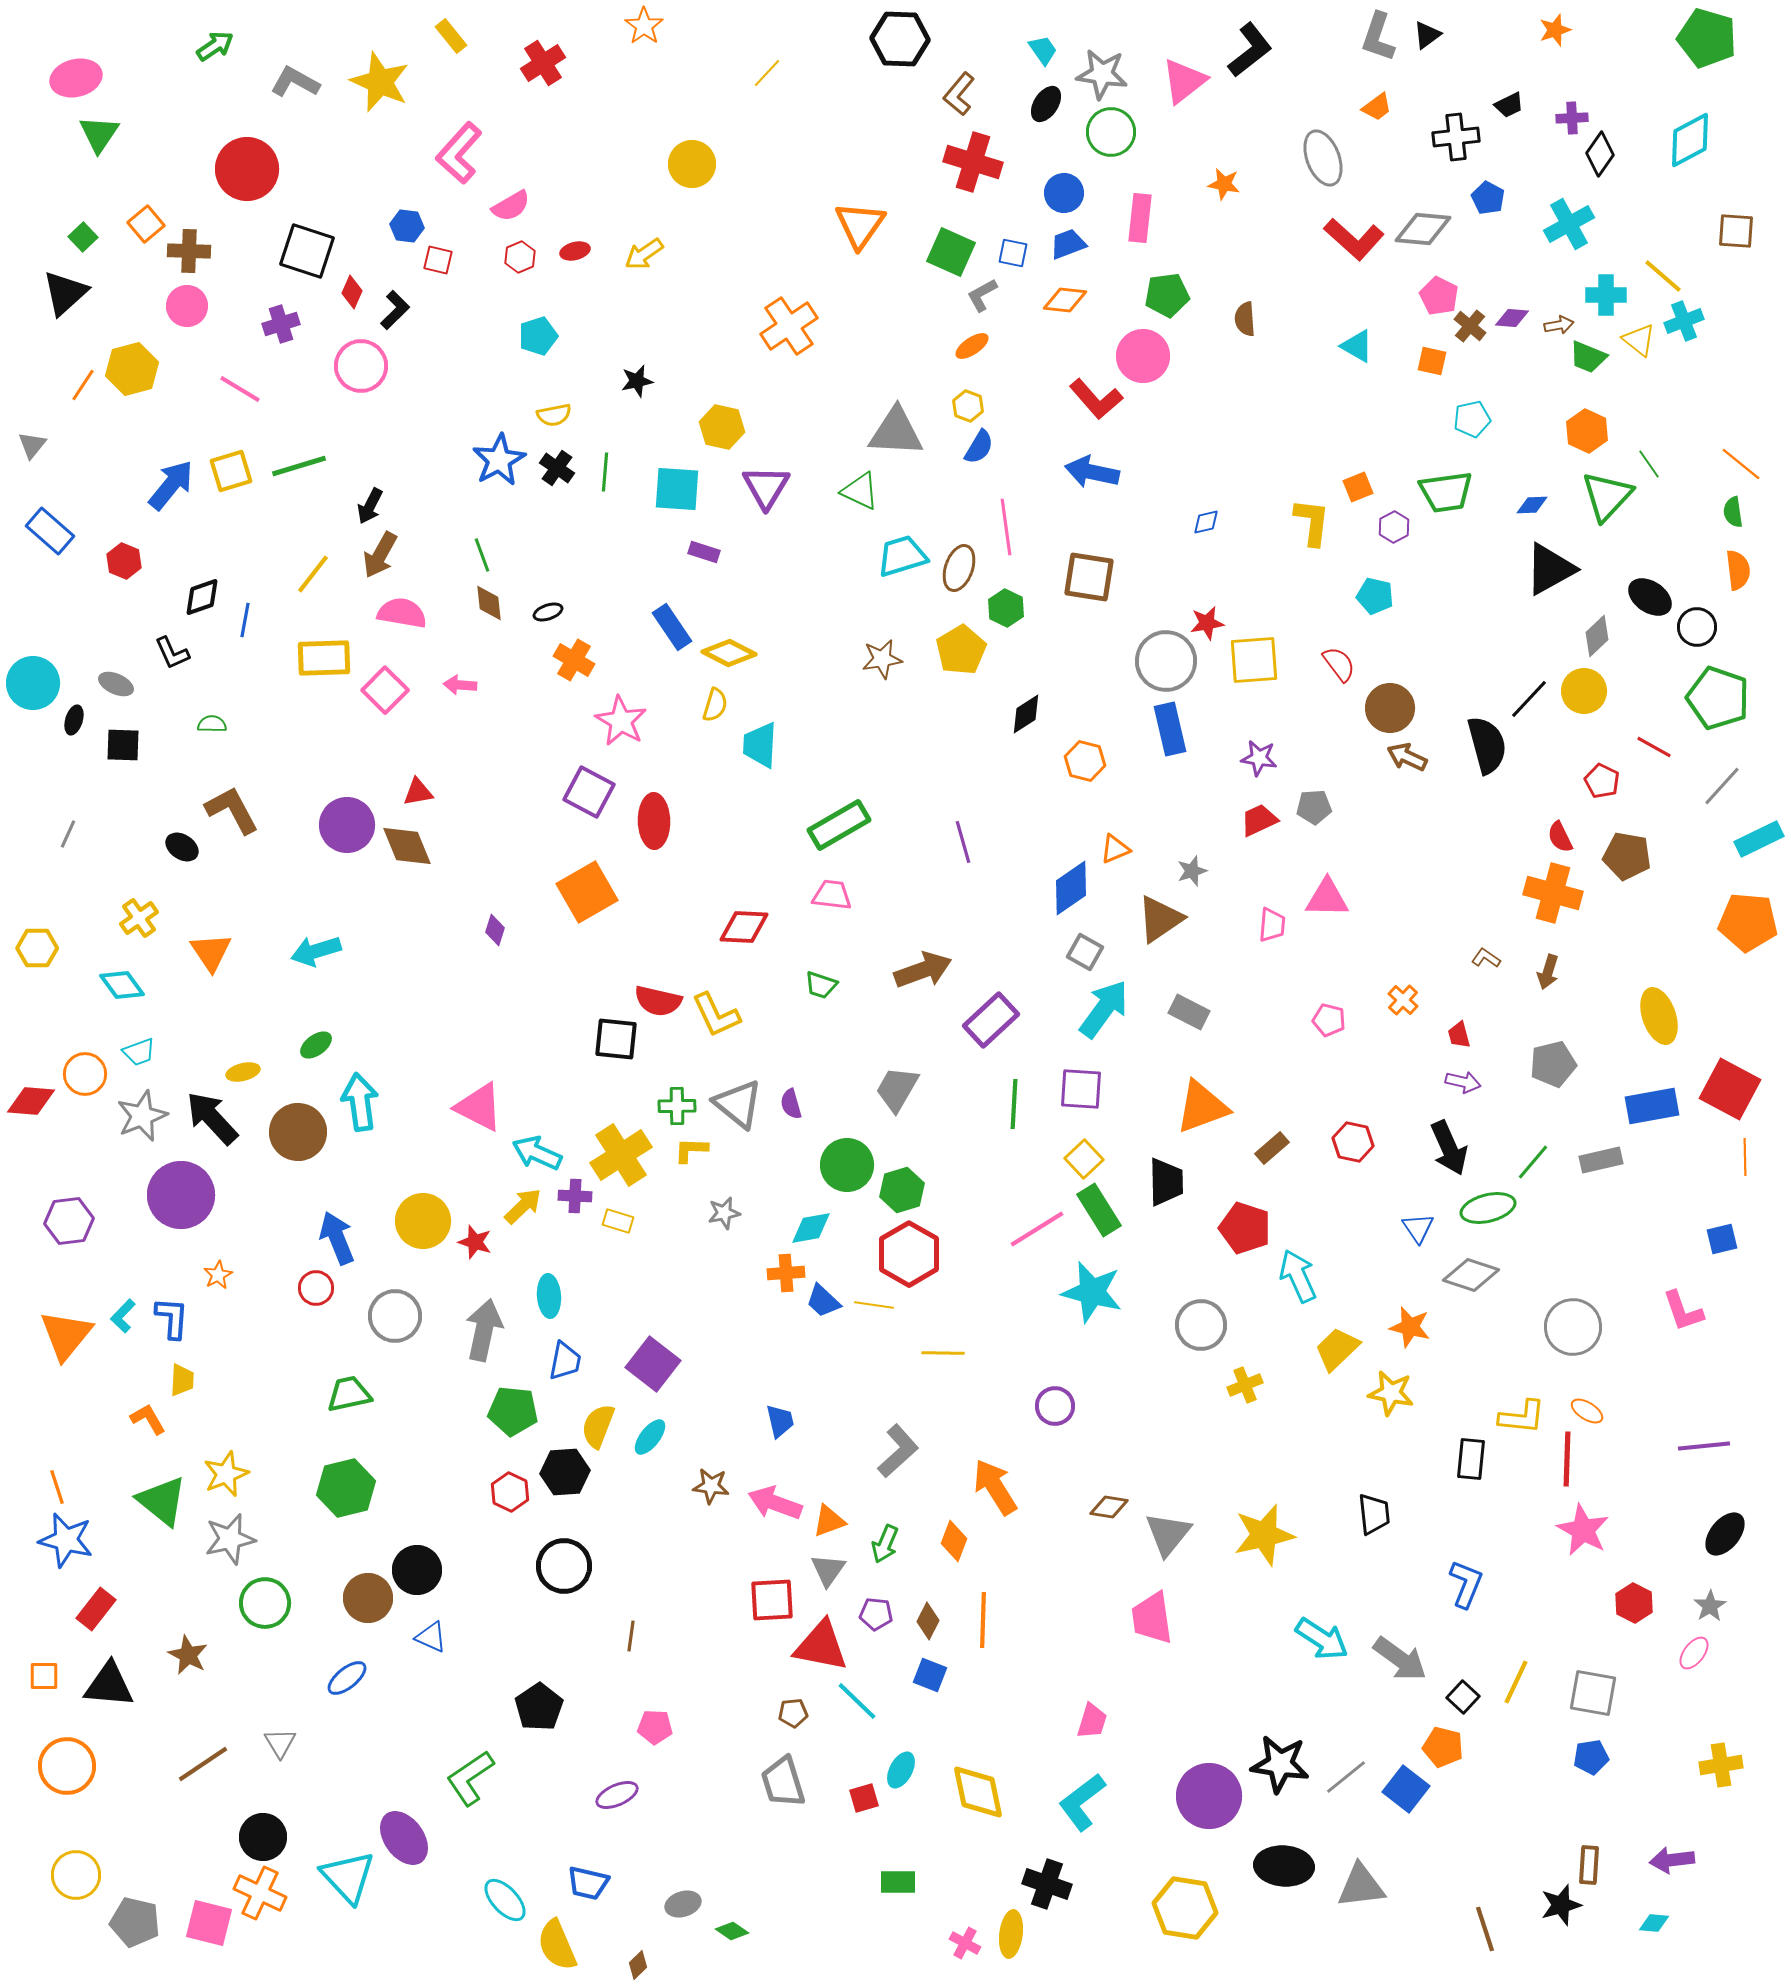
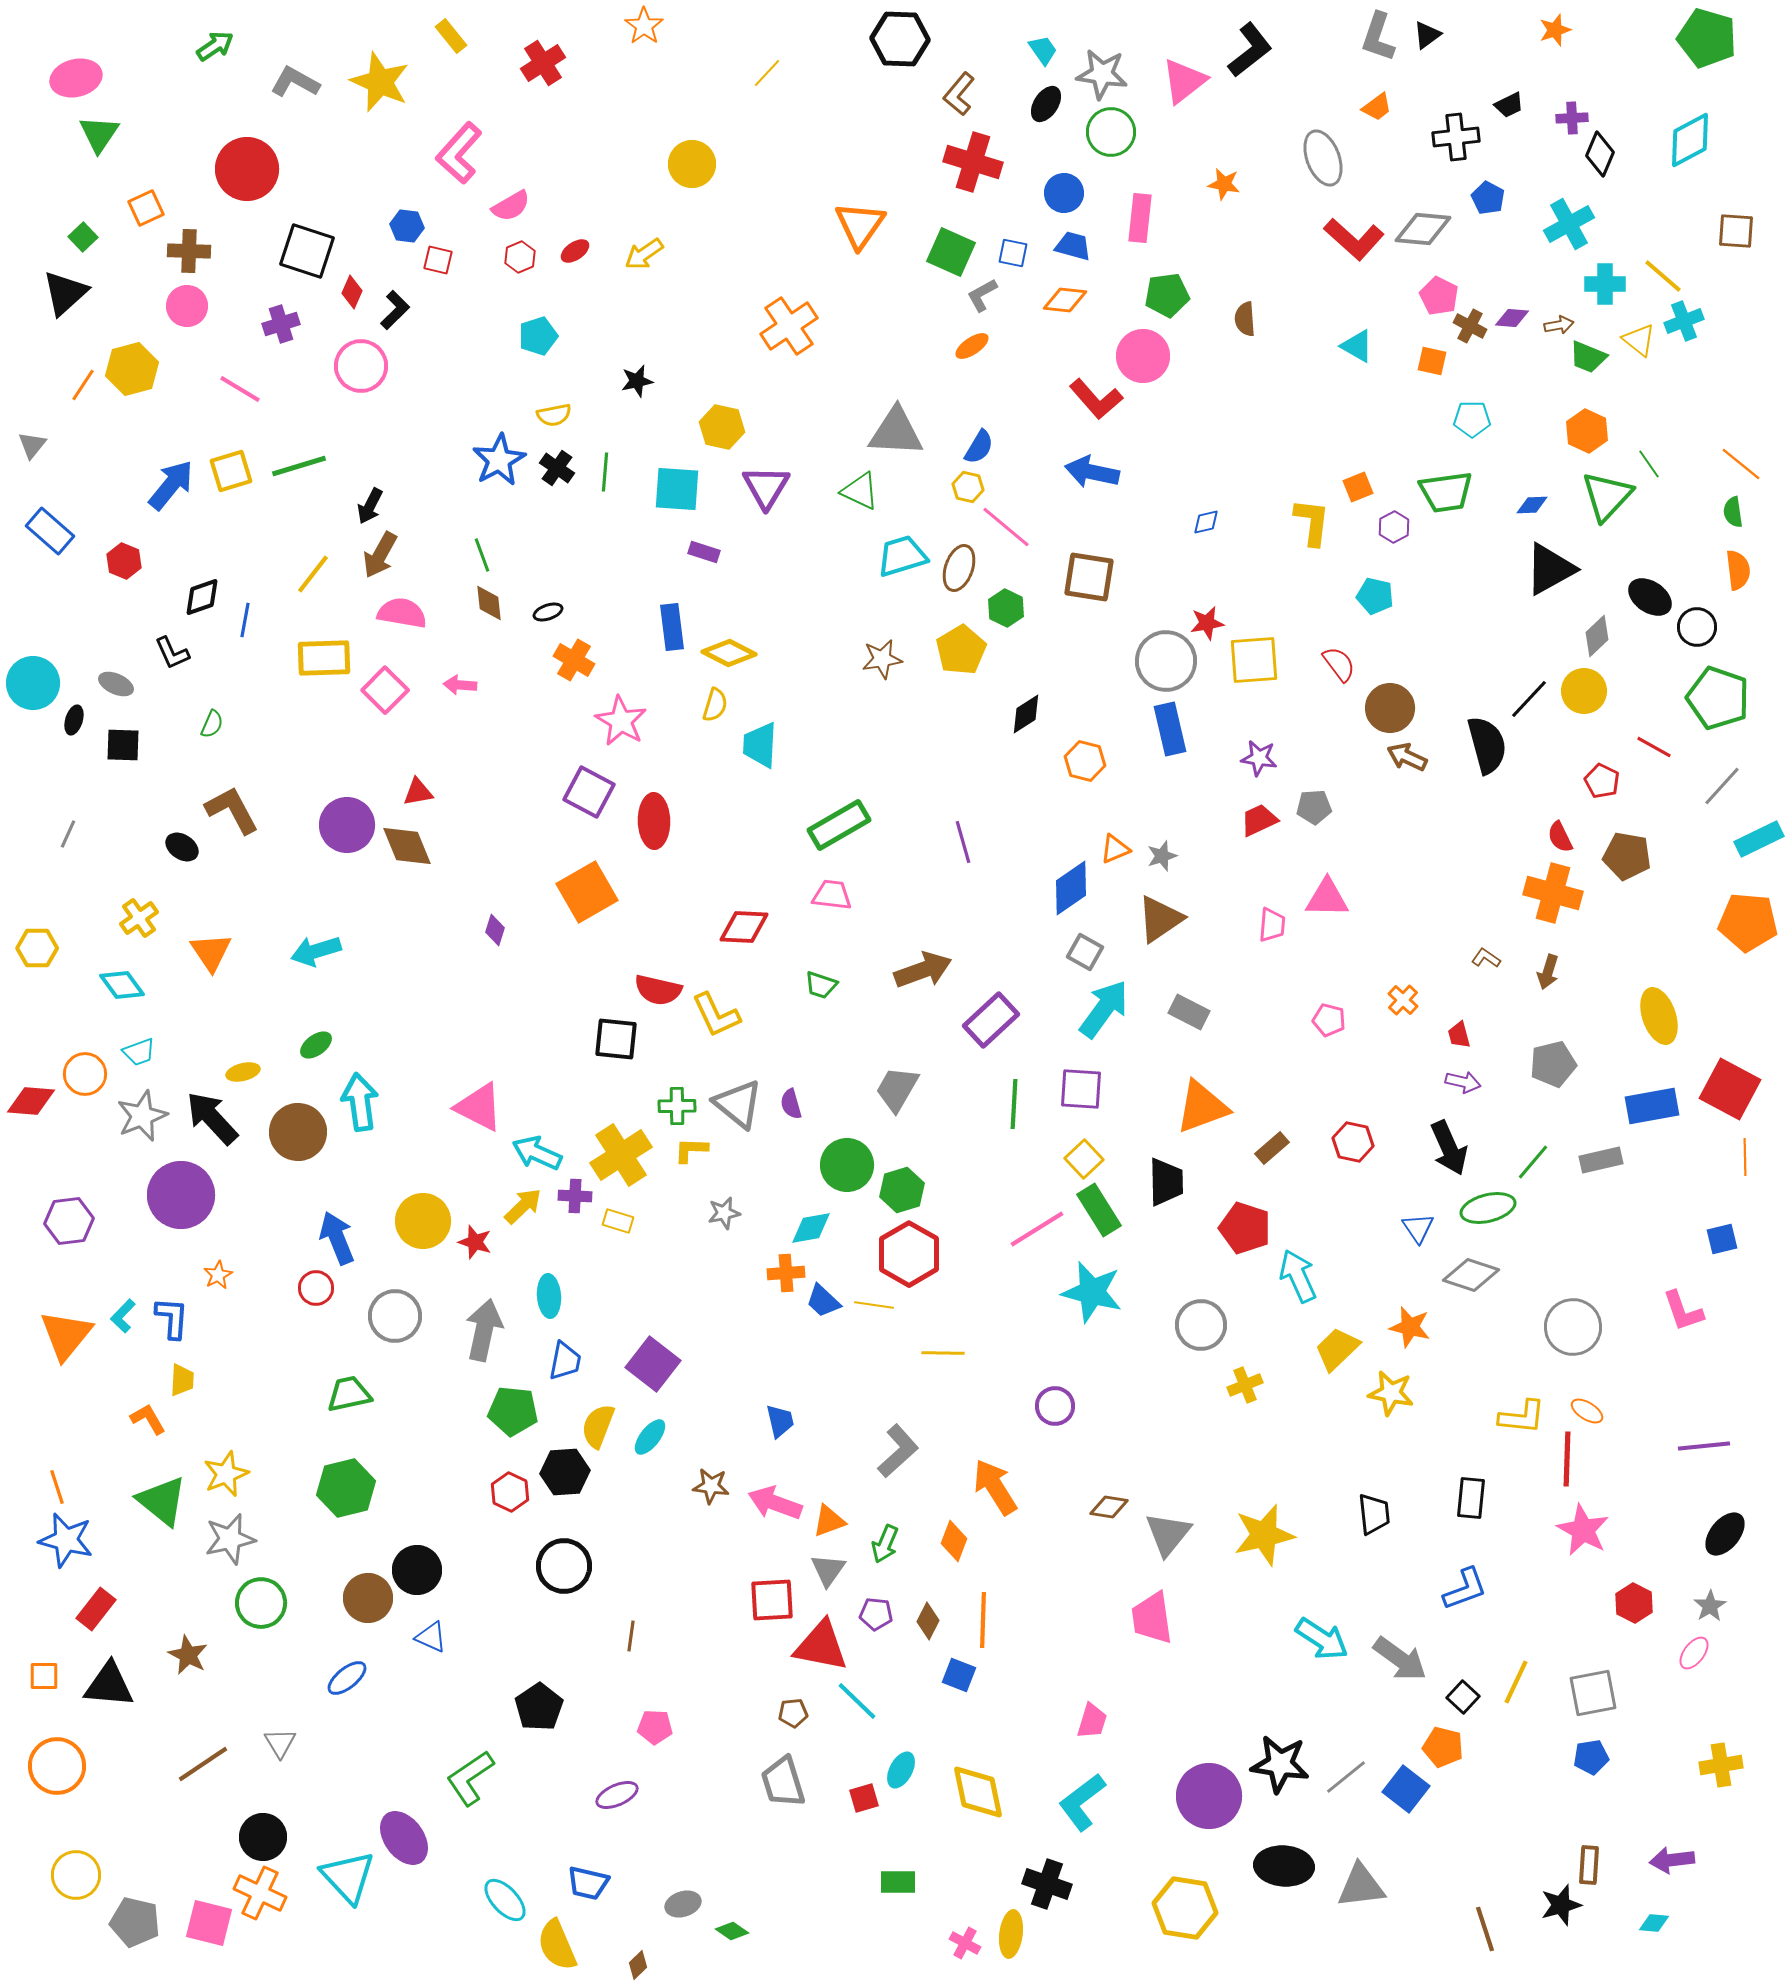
black diamond at (1600, 154): rotated 12 degrees counterclockwise
orange square at (146, 224): moved 16 px up; rotated 15 degrees clockwise
blue trapezoid at (1068, 244): moved 5 px right, 2 px down; rotated 36 degrees clockwise
red ellipse at (575, 251): rotated 20 degrees counterclockwise
cyan cross at (1606, 295): moved 1 px left, 11 px up
brown cross at (1470, 326): rotated 12 degrees counterclockwise
yellow hexagon at (968, 406): moved 81 px down; rotated 8 degrees counterclockwise
cyan pentagon at (1472, 419): rotated 12 degrees clockwise
pink line at (1006, 527): rotated 42 degrees counterclockwise
blue rectangle at (672, 627): rotated 27 degrees clockwise
green semicircle at (212, 724): rotated 112 degrees clockwise
gray star at (1192, 871): moved 30 px left, 15 px up
red semicircle at (658, 1001): moved 11 px up
black rectangle at (1471, 1459): moved 39 px down
blue L-shape at (1466, 1584): moved 1 px left, 5 px down; rotated 48 degrees clockwise
green circle at (265, 1603): moved 4 px left
blue square at (930, 1675): moved 29 px right
gray square at (1593, 1693): rotated 21 degrees counterclockwise
orange circle at (67, 1766): moved 10 px left
